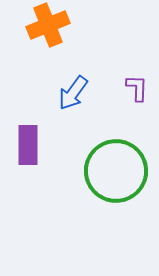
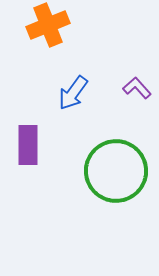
purple L-shape: rotated 44 degrees counterclockwise
